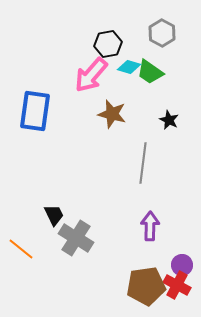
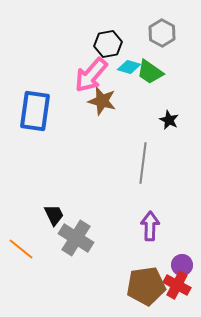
brown star: moved 10 px left, 13 px up
